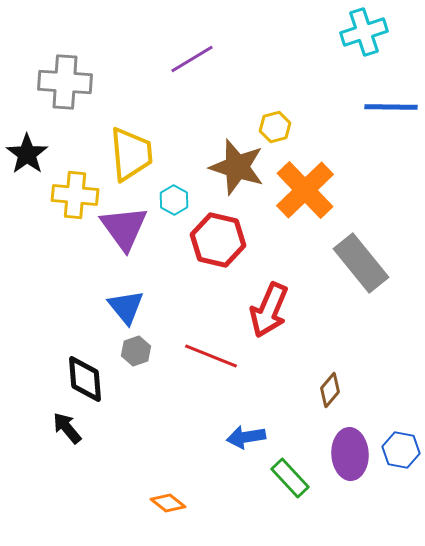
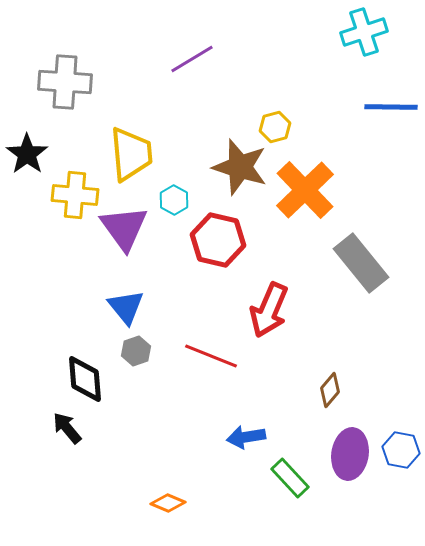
brown star: moved 3 px right
purple ellipse: rotated 12 degrees clockwise
orange diamond: rotated 16 degrees counterclockwise
